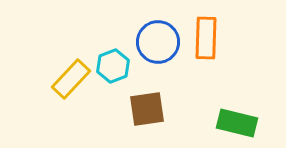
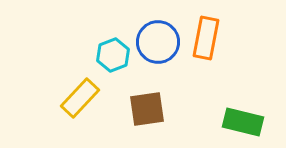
orange rectangle: rotated 9 degrees clockwise
cyan hexagon: moved 11 px up
yellow rectangle: moved 9 px right, 19 px down
green rectangle: moved 6 px right, 1 px up
